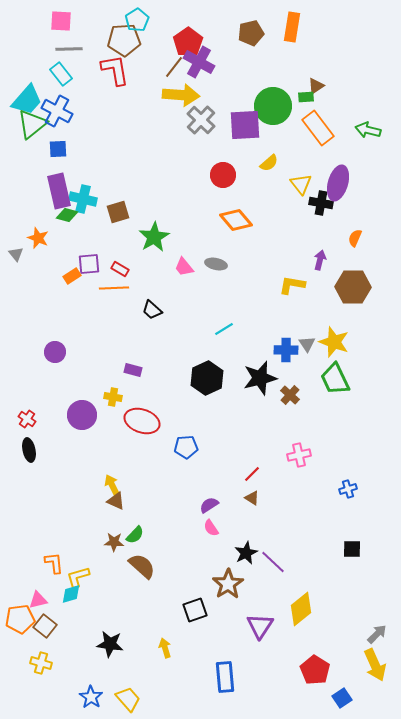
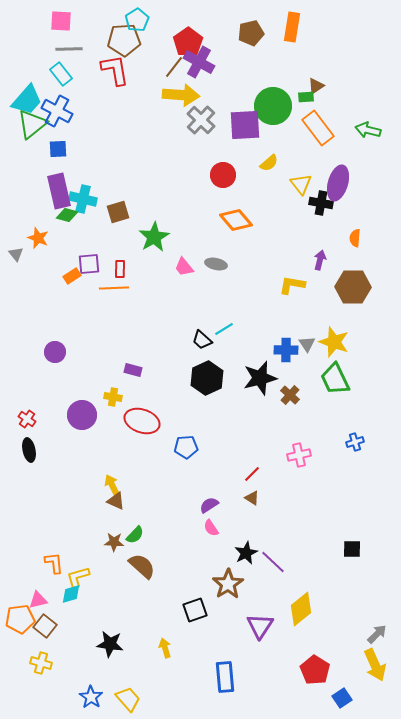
orange semicircle at (355, 238): rotated 18 degrees counterclockwise
red rectangle at (120, 269): rotated 60 degrees clockwise
black trapezoid at (152, 310): moved 50 px right, 30 px down
blue cross at (348, 489): moved 7 px right, 47 px up
